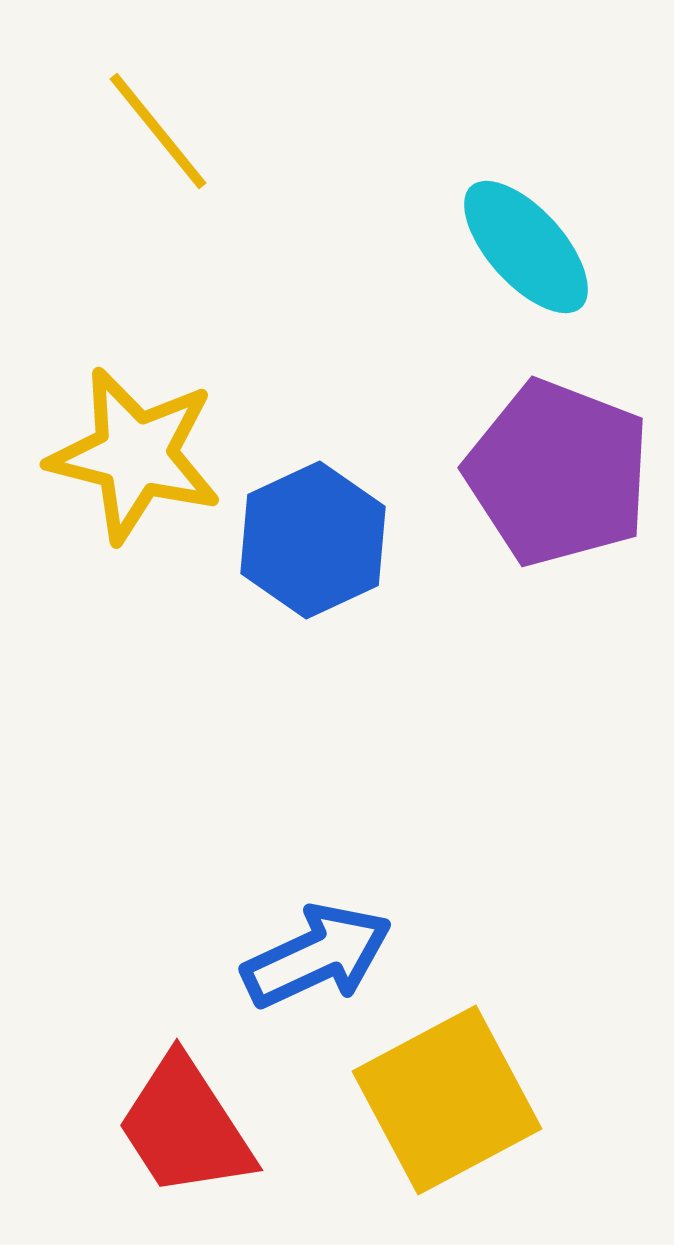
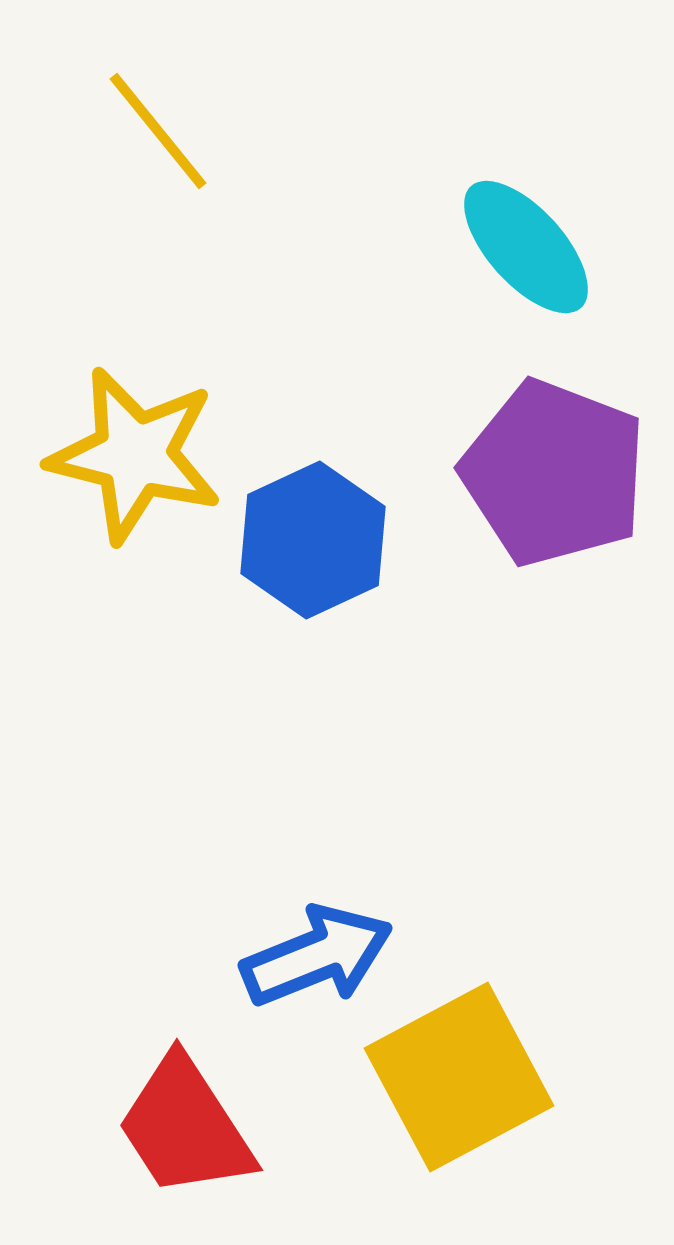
purple pentagon: moved 4 px left
blue arrow: rotated 3 degrees clockwise
yellow square: moved 12 px right, 23 px up
